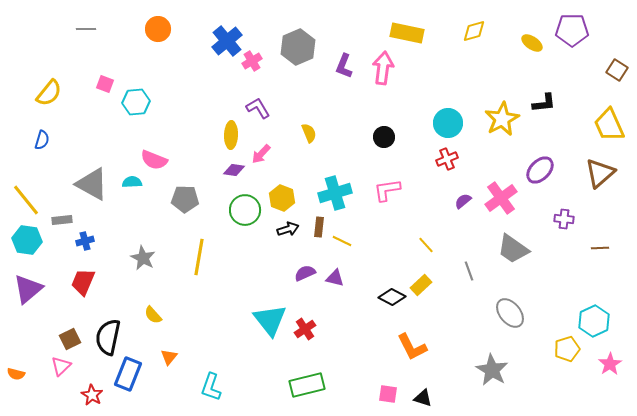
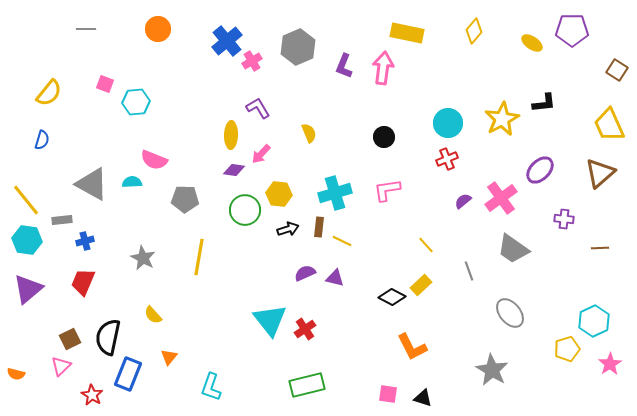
yellow diamond at (474, 31): rotated 35 degrees counterclockwise
yellow hexagon at (282, 198): moved 3 px left, 4 px up; rotated 15 degrees counterclockwise
